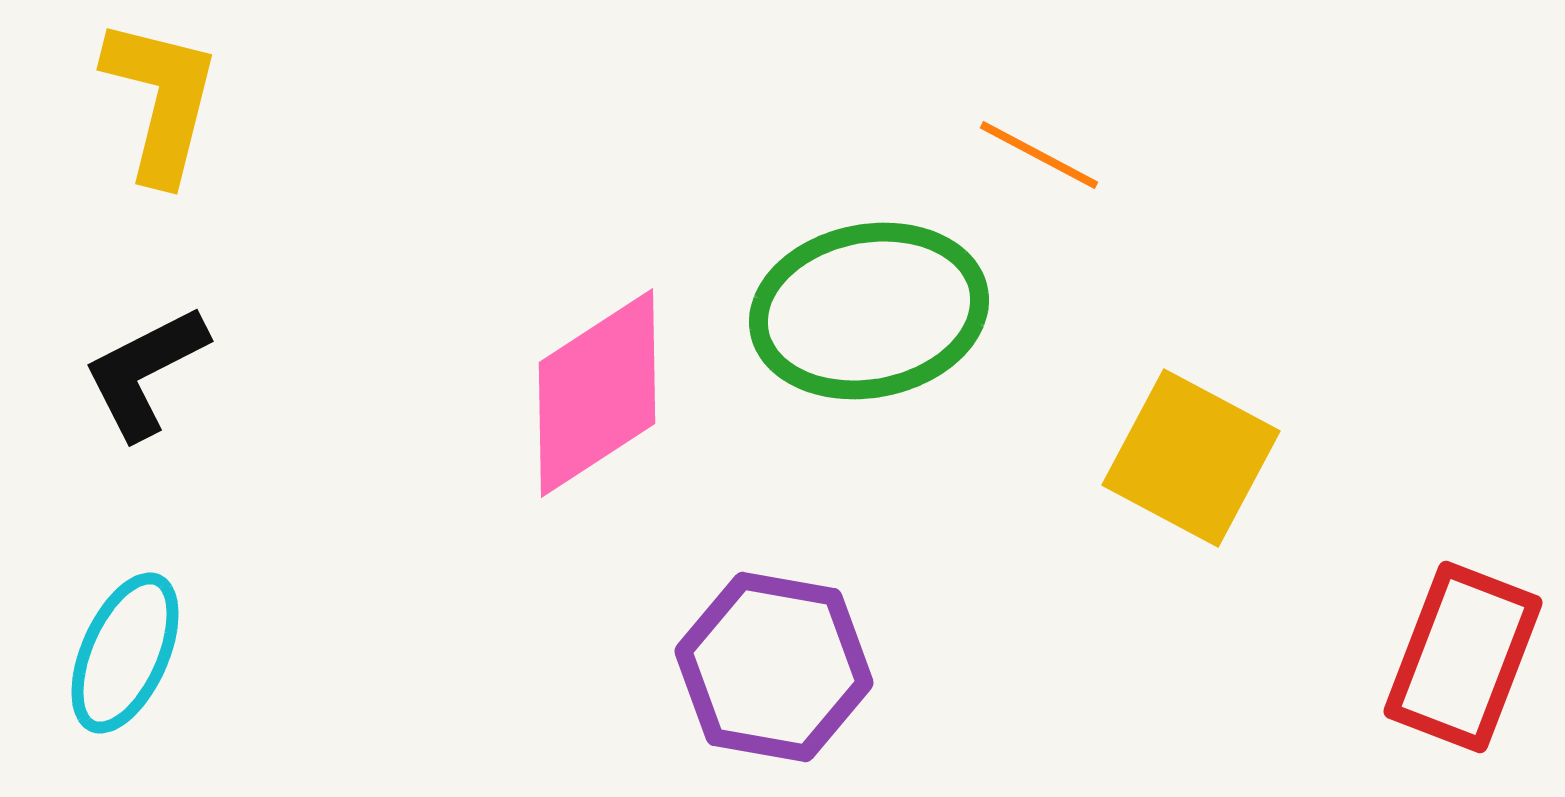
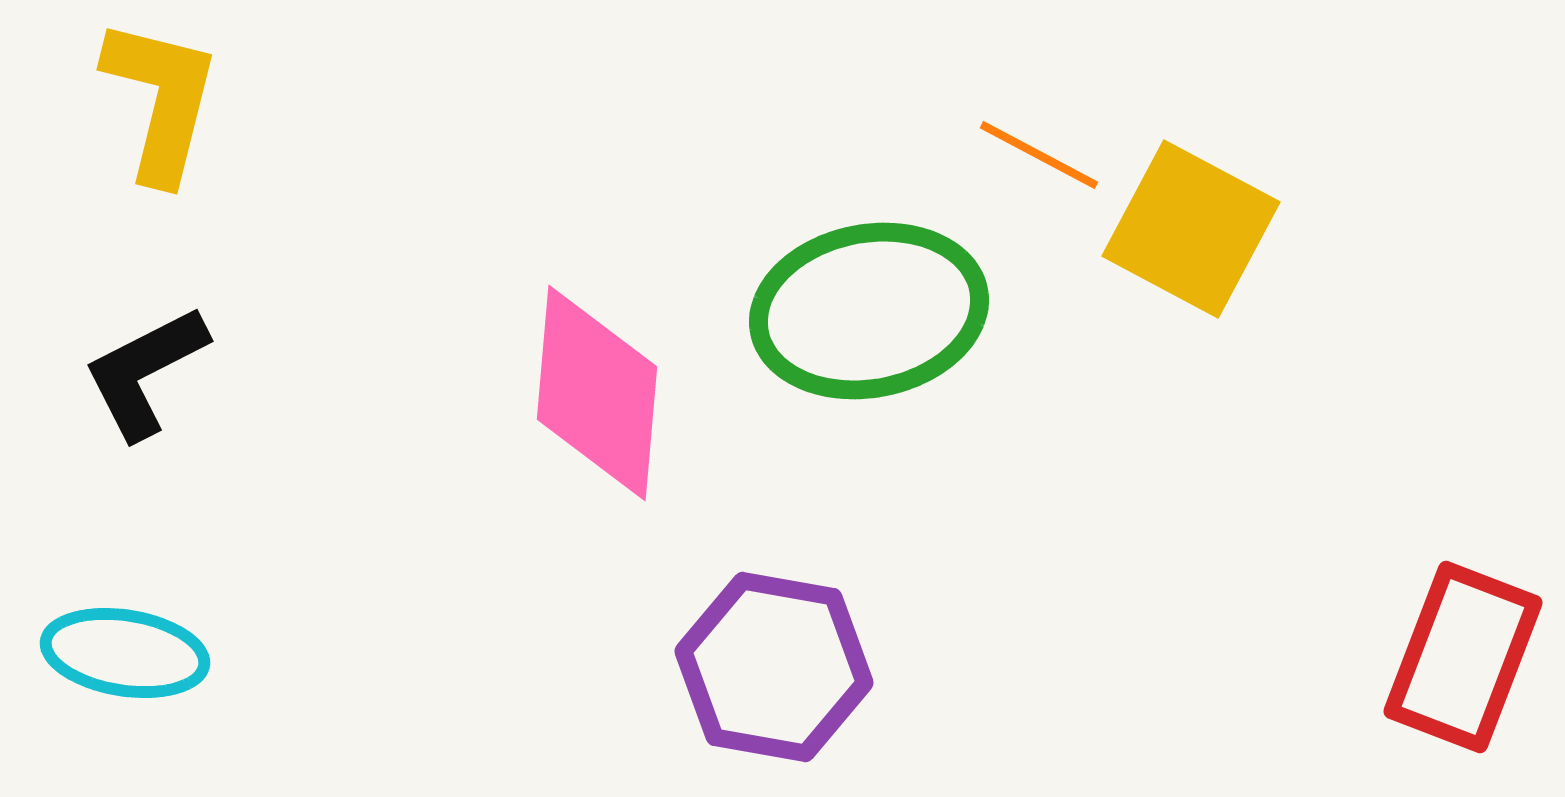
pink diamond: rotated 52 degrees counterclockwise
yellow square: moved 229 px up
cyan ellipse: rotated 75 degrees clockwise
